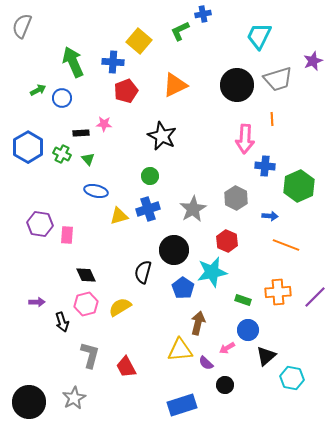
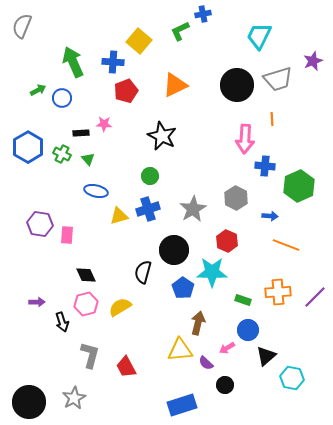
cyan star at (212, 272): rotated 12 degrees clockwise
